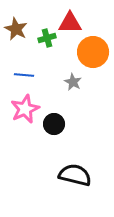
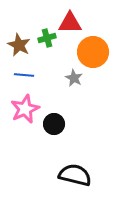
brown star: moved 3 px right, 16 px down
gray star: moved 1 px right, 4 px up
